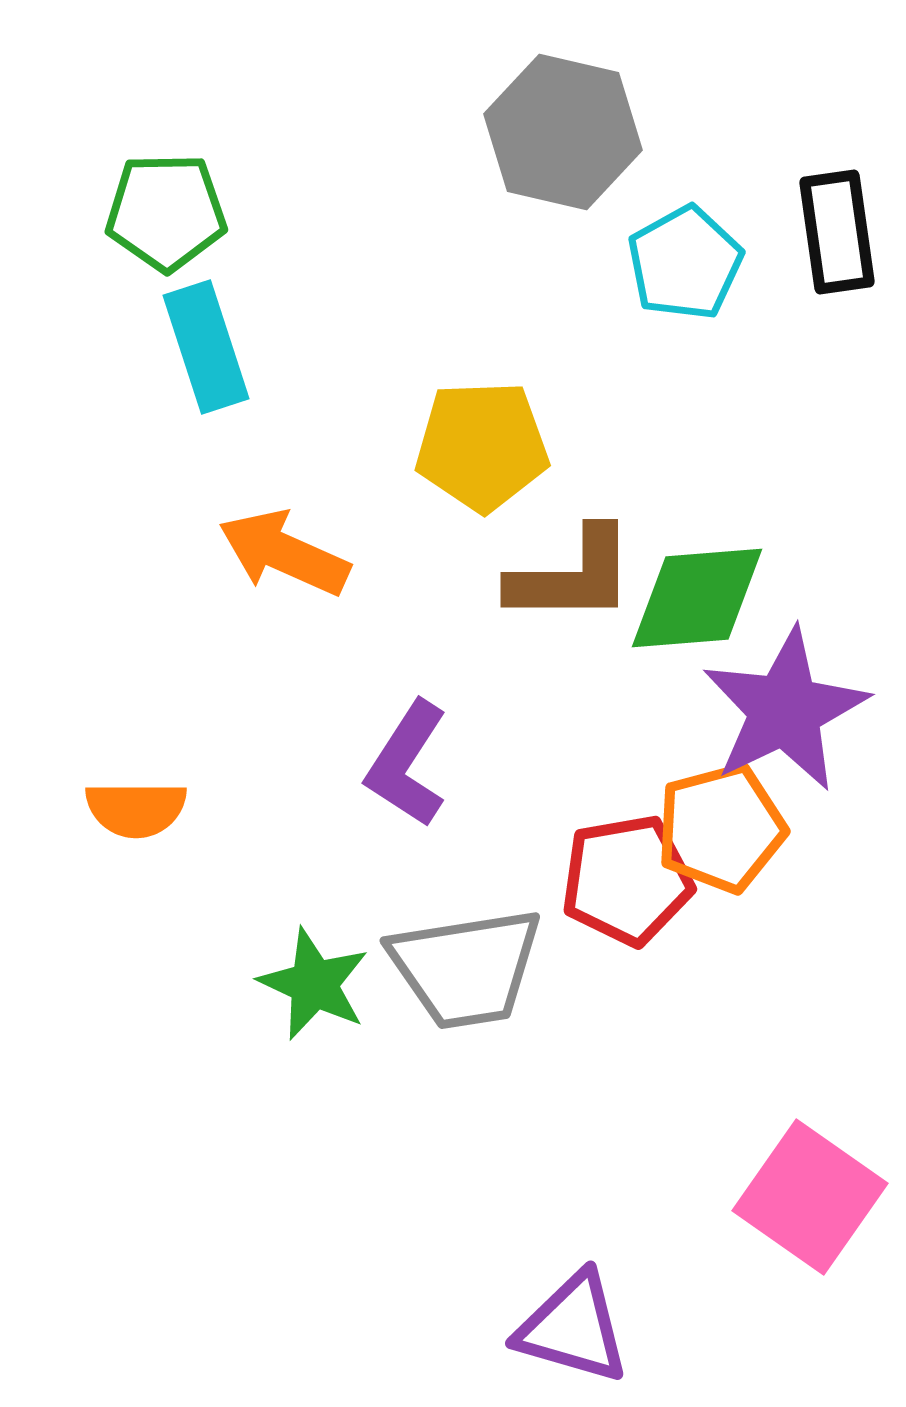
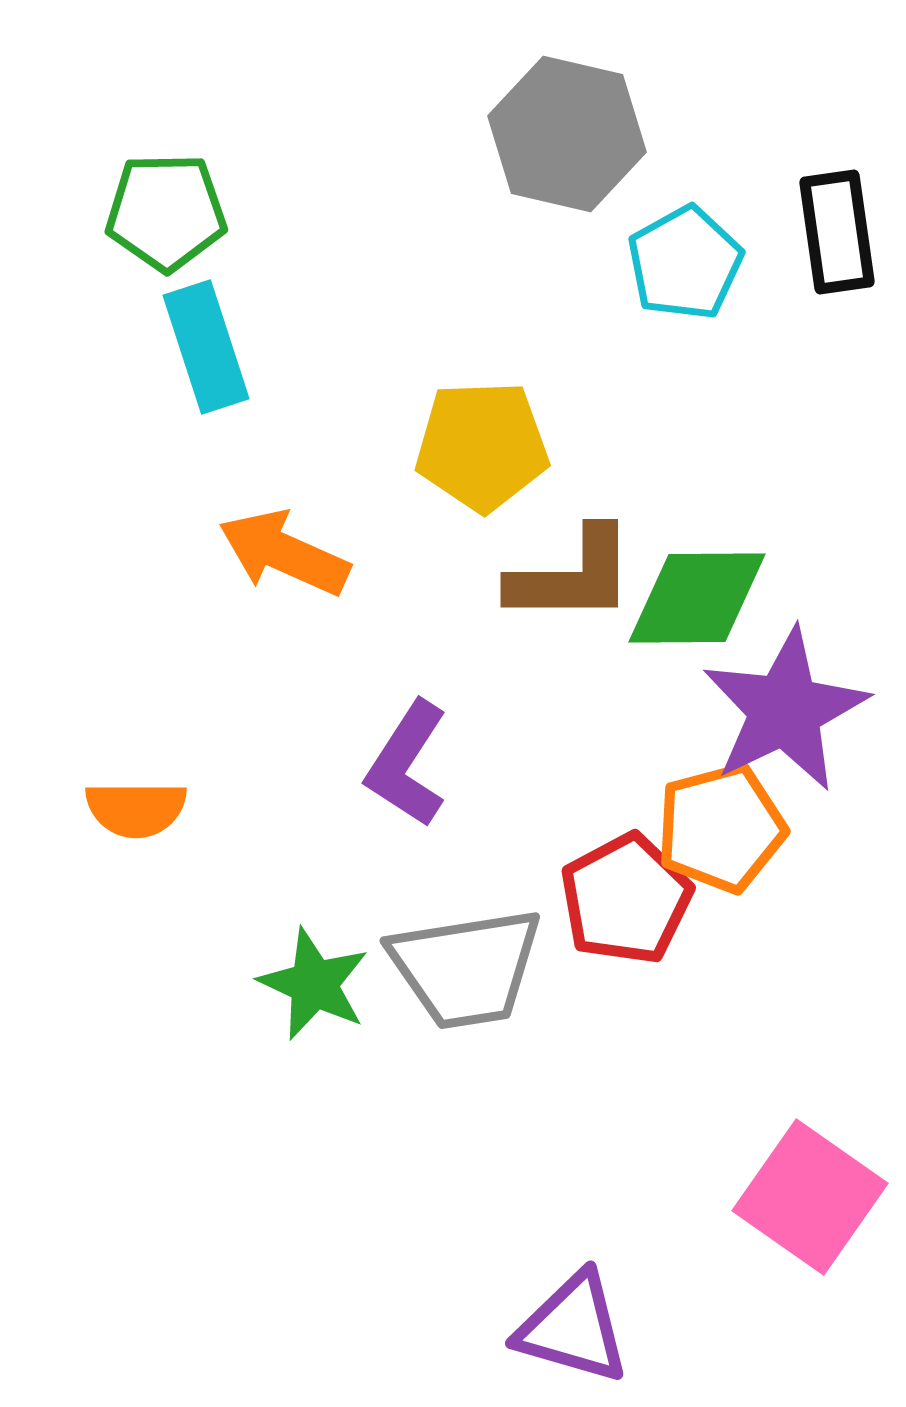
gray hexagon: moved 4 px right, 2 px down
green diamond: rotated 4 degrees clockwise
red pentagon: moved 1 px left, 19 px down; rotated 18 degrees counterclockwise
